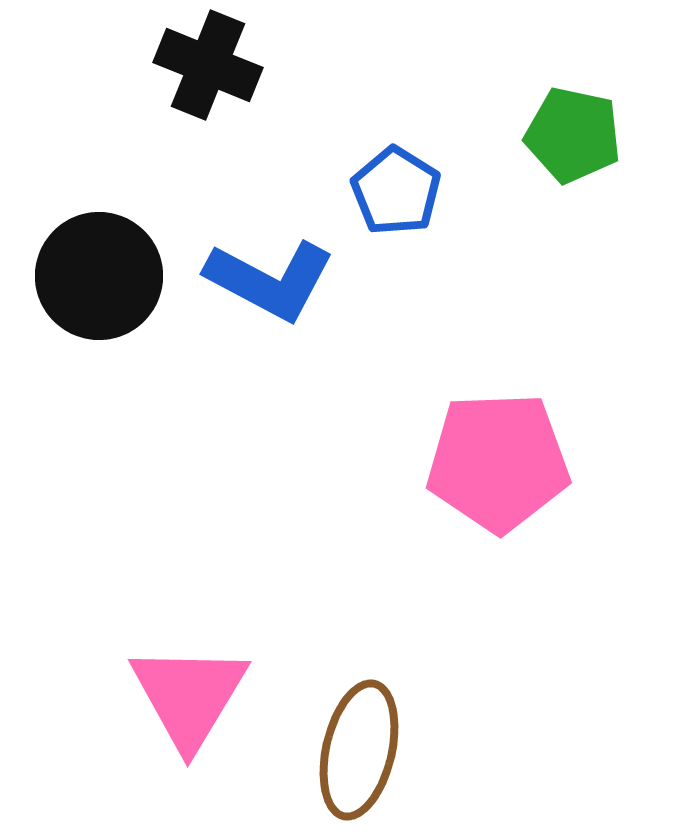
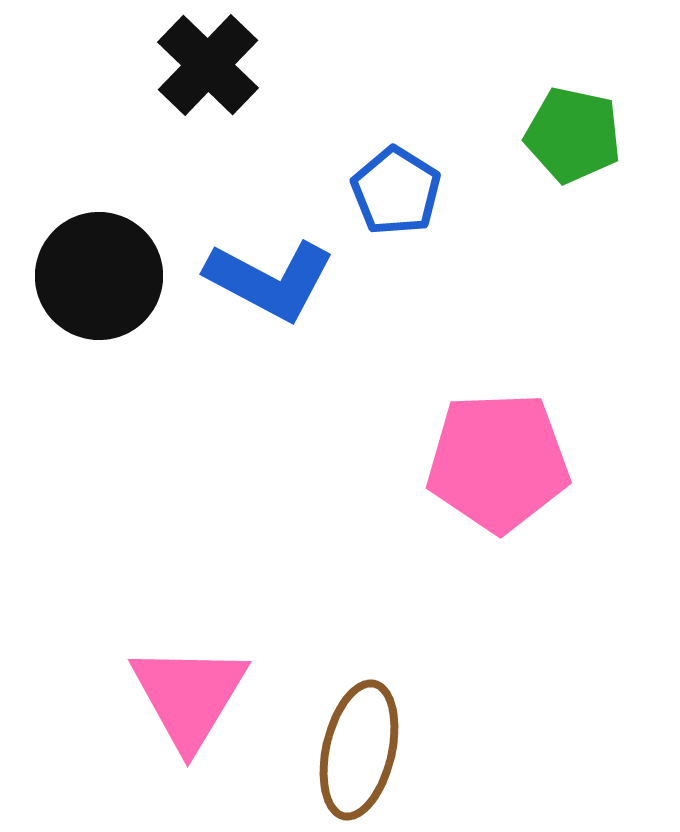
black cross: rotated 22 degrees clockwise
